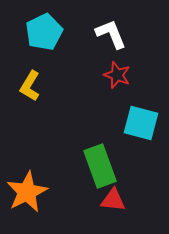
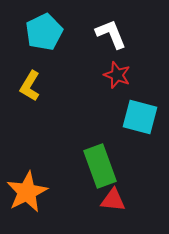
cyan square: moved 1 px left, 6 px up
